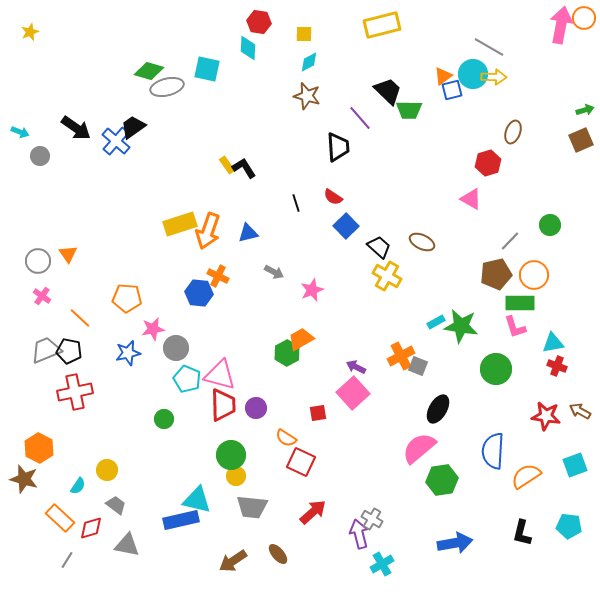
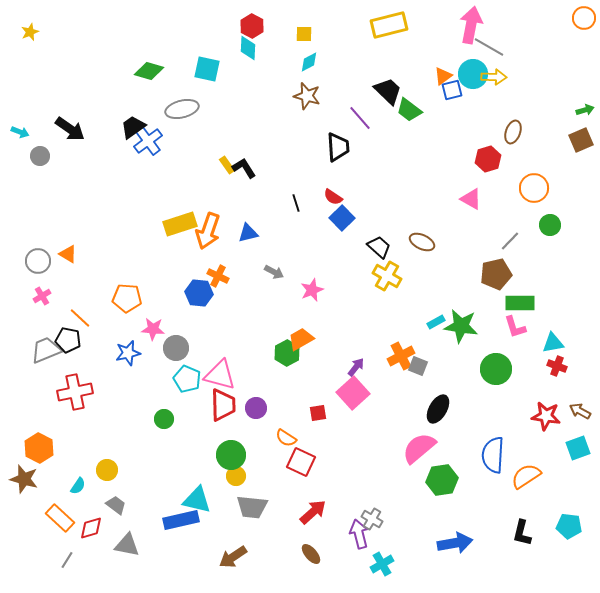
red hexagon at (259, 22): moved 7 px left, 4 px down; rotated 20 degrees clockwise
yellow rectangle at (382, 25): moved 7 px right
pink arrow at (561, 25): moved 90 px left
gray ellipse at (167, 87): moved 15 px right, 22 px down
green trapezoid at (409, 110): rotated 36 degrees clockwise
black arrow at (76, 128): moved 6 px left, 1 px down
blue cross at (116, 141): moved 32 px right; rotated 12 degrees clockwise
red hexagon at (488, 163): moved 4 px up
blue square at (346, 226): moved 4 px left, 8 px up
orange triangle at (68, 254): rotated 24 degrees counterclockwise
orange circle at (534, 275): moved 87 px up
pink cross at (42, 296): rotated 24 degrees clockwise
pink star at (153, 329): rotated 15 degrees clockwise
black pentagon at (69, 351): moved 1 px left, 11 px up
purple arrow at (356, 367): rotated 102 degrees clockwise
blue semicircle at (493, 451): moved 4 px down
cyan square at (575, 465): moved 3 px right, 17 px up
brown ellipse at (278, 554): moved 33 px right
brown arrow at (233, 561): moved 4 px up
